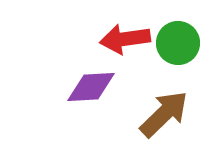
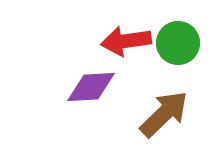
red arrow: moved 1 px right, 2 px down
